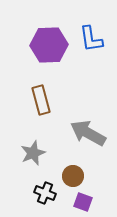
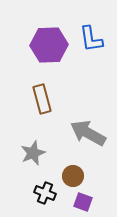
brown rectangle: moved 1 px right, 1 px up
